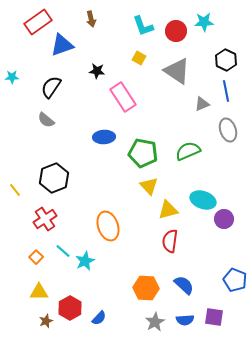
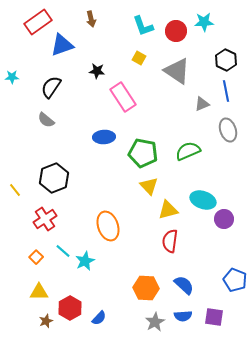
blue semicircle at (185, 320): moved 2 px left, 4 px up
